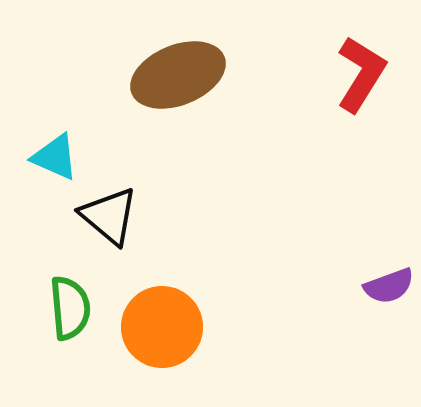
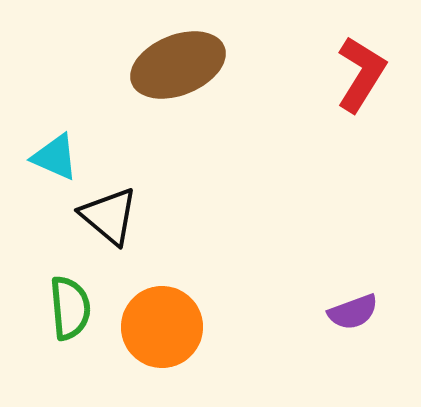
brown ellipse: moved 10 px up
purple semicircle: moved 36 px left, 26 px down
